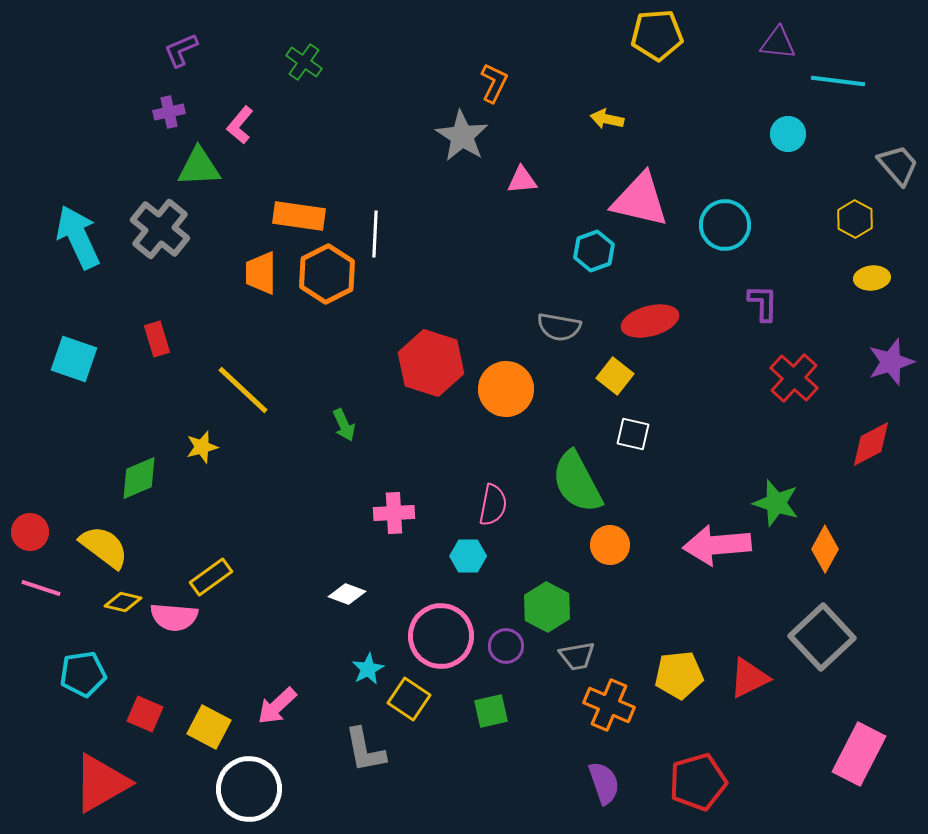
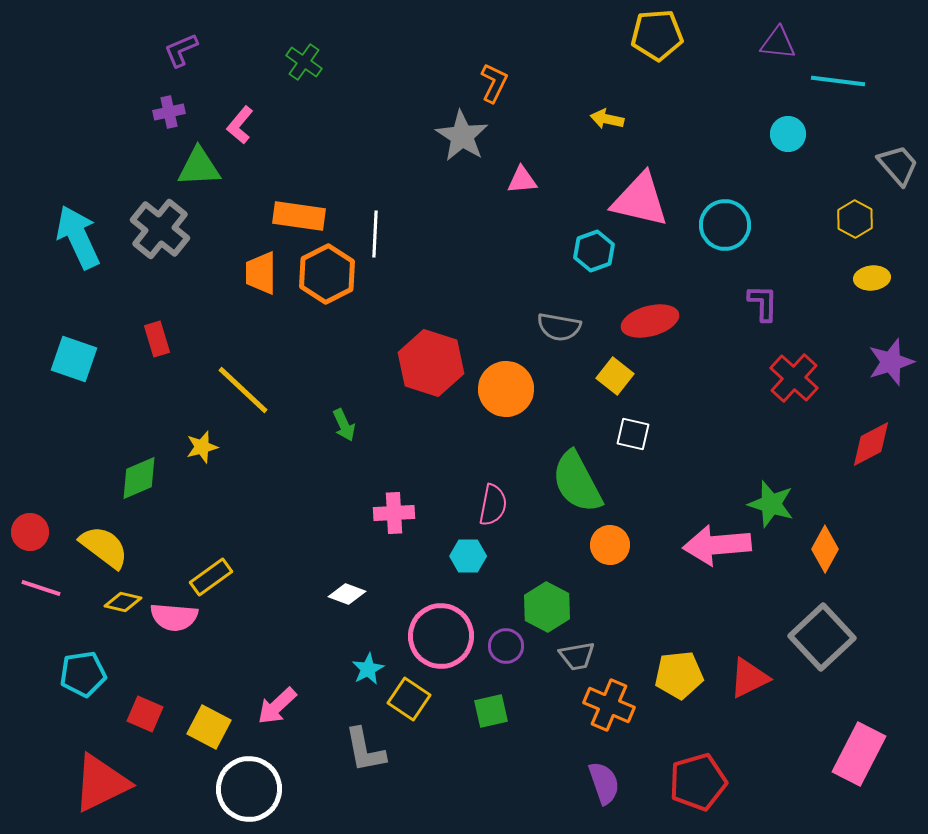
green star at (776, 503): moved 5 px left, 1 px down
red triangle at (101, 783): rotated 4 degrees clockwise
